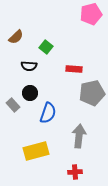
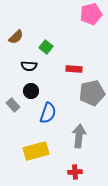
black circle: moved 1 px right, 2 px up
